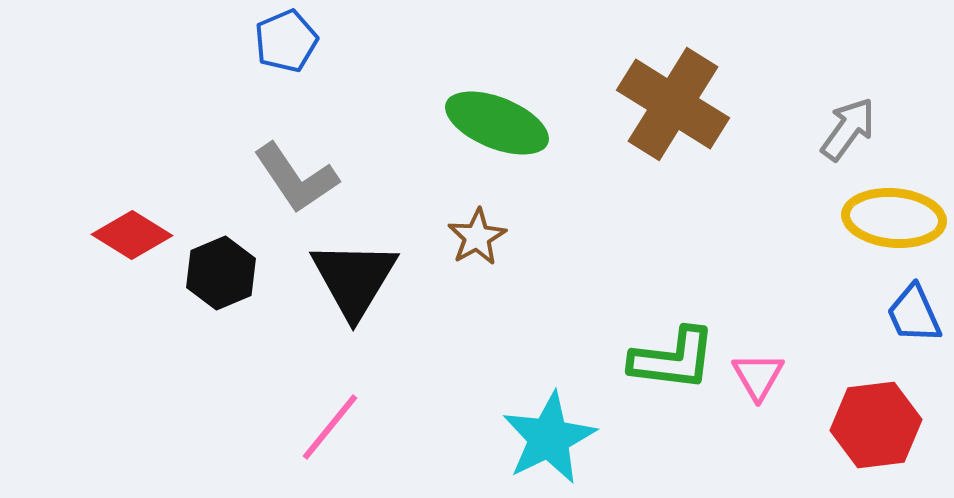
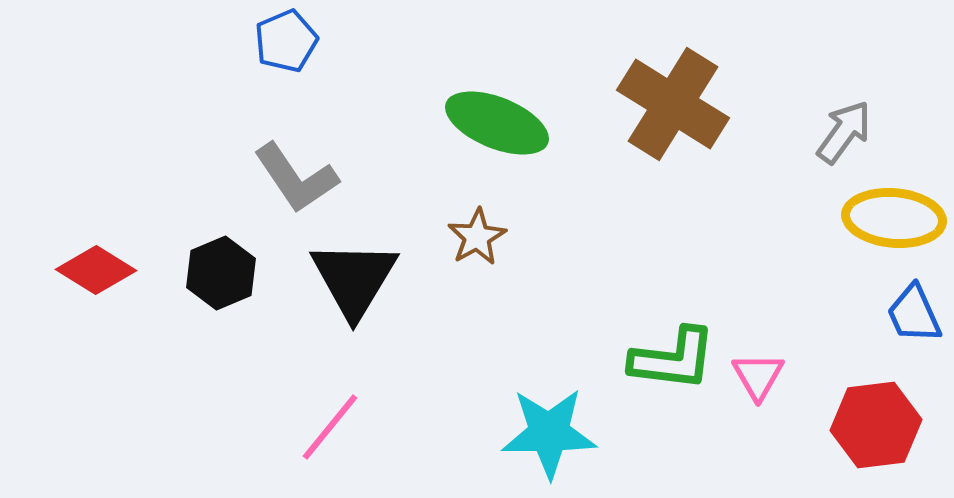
gray arrow: moved 4 px left, 3 px down
red diamond: moved 36 px left, 35 px down
cyan star: moved 5 px up; rotated 26 degrees clockwise
